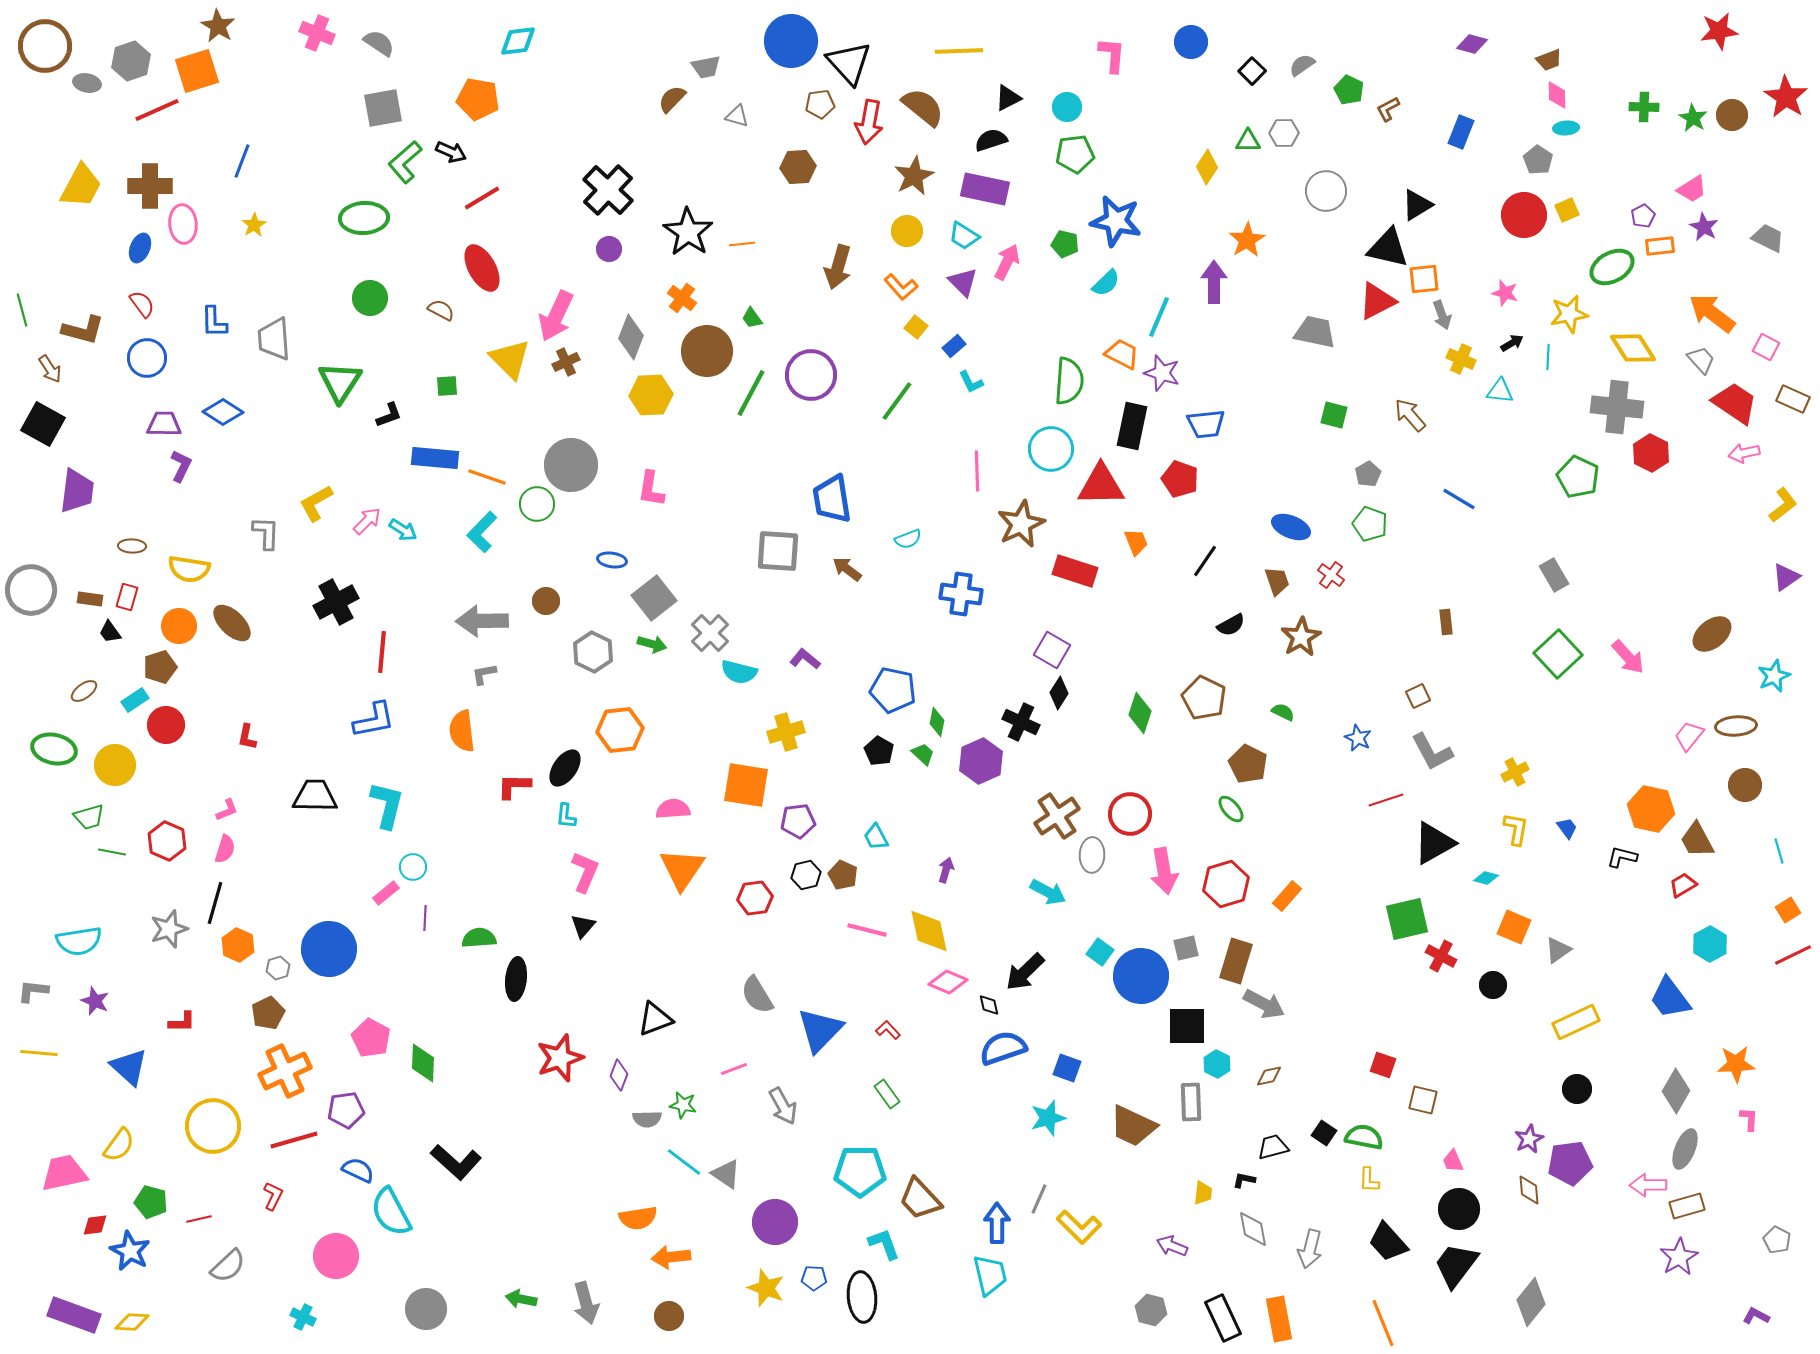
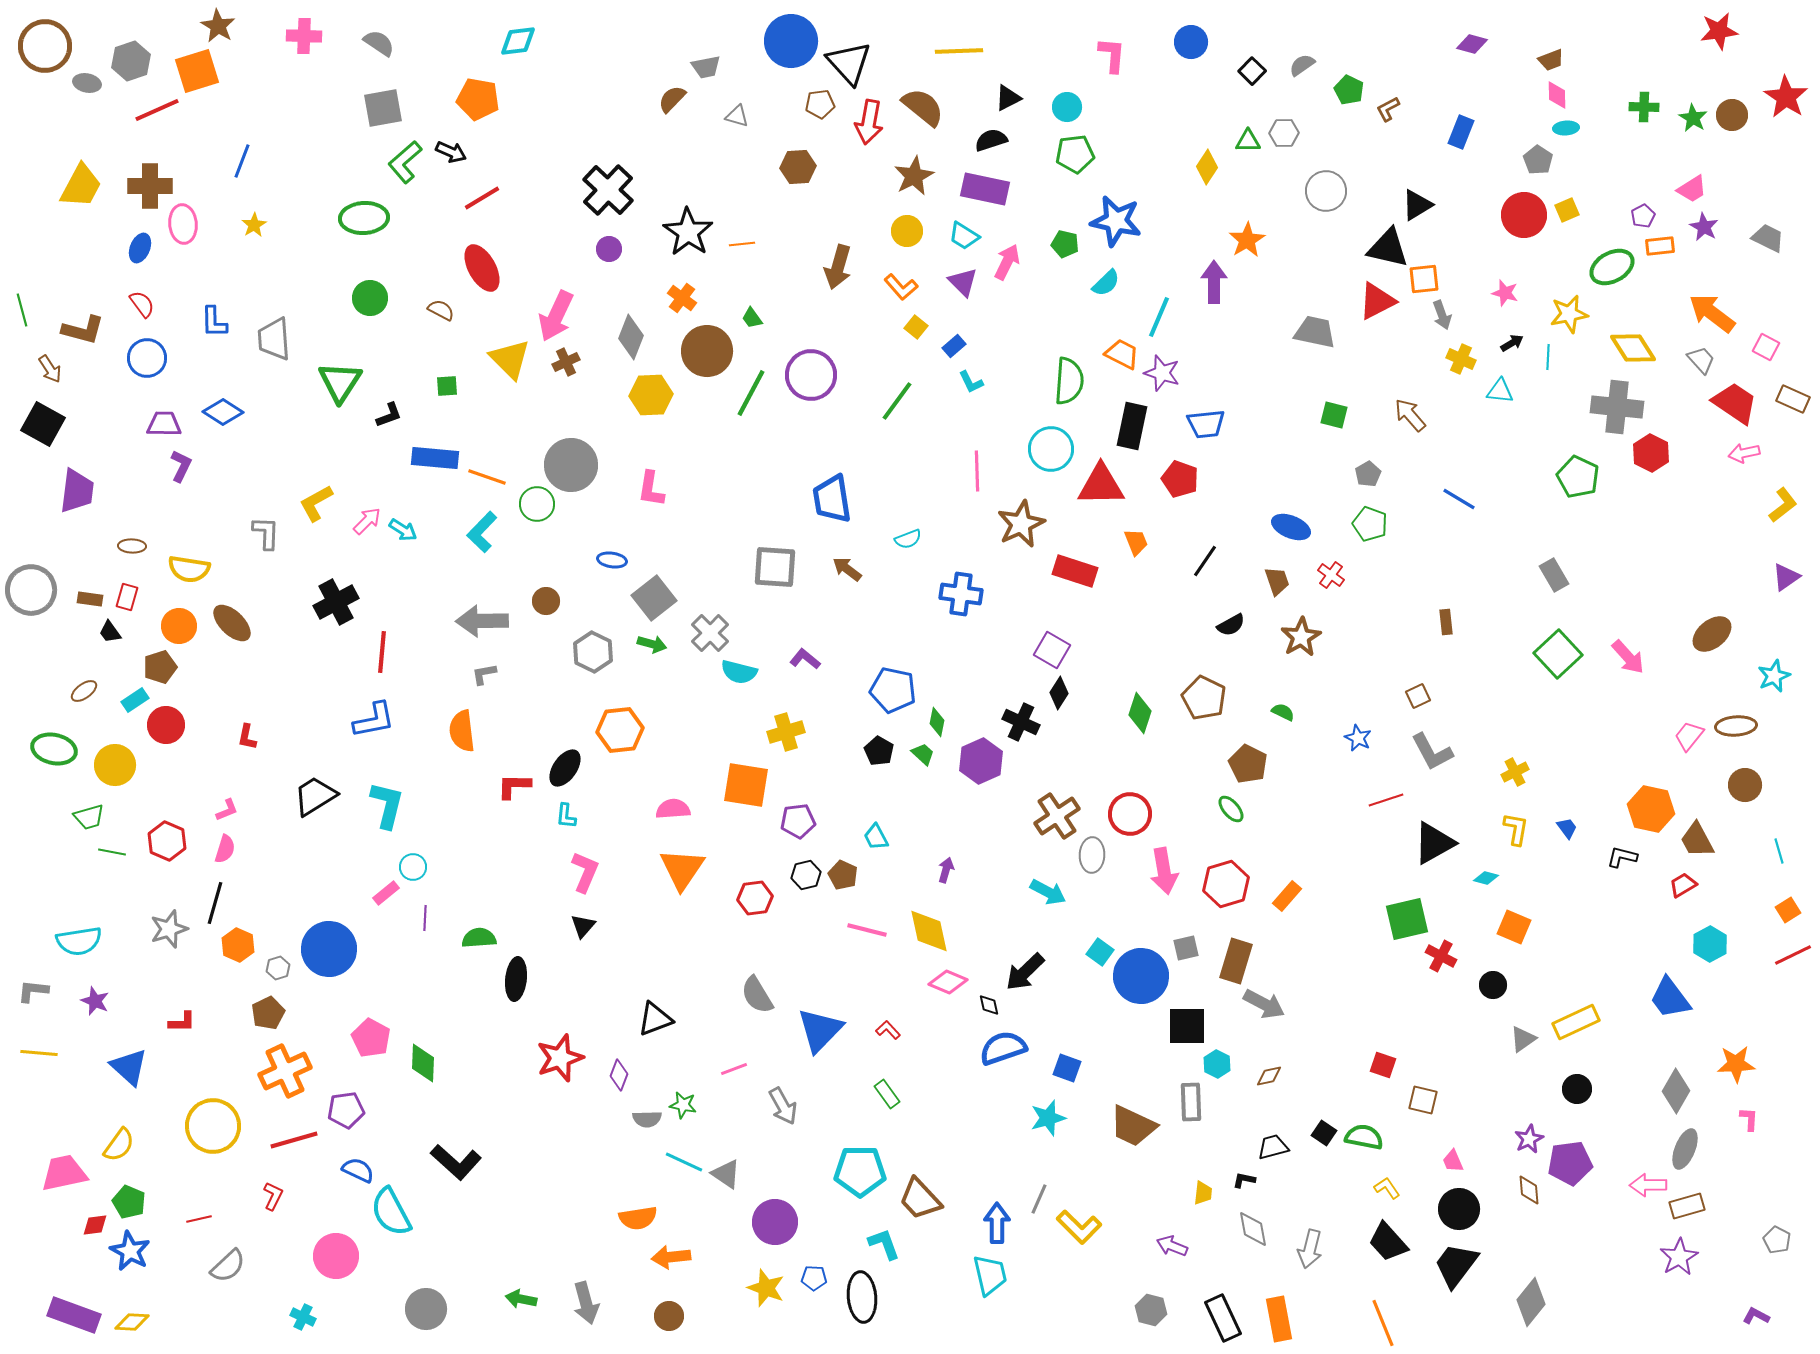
pink cross at (317, 33): moved 13 px left, 3 px down; rotated 20 degrees counterclockwise
brown trapezoid at (1549, 60): moved 2 px right
gray square at (778, 551): moved 3 px left, 16 px down
black trapezoid at (315, 796): rotated 33 degrees counterclockwise
gray triangle at (1558, 950): moved 35 px left, 89 px down
cyan line at (684, 1162): rotated 12 degrees counterclockwise
yellow L-shape at (1369, 1180): moved 18 px right, 8 px down; rotated 144 degrees clockwise
green pentagon at (151, 1202): moved 22 px left; rotated 8 degrees clockwise
